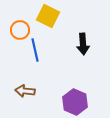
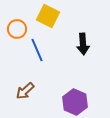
orange circle: moved 3 px left, 1 px up
blue line: moved 2 px right; rotated 10 degrees counterclockwise
brown arrow: rotated 48 degrees counterclockwise
